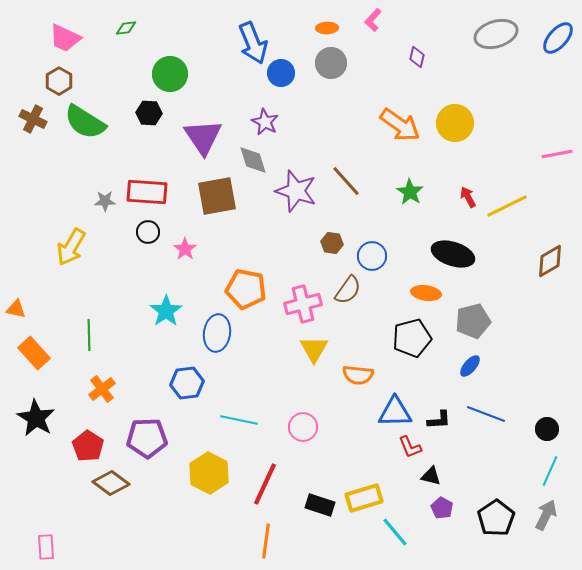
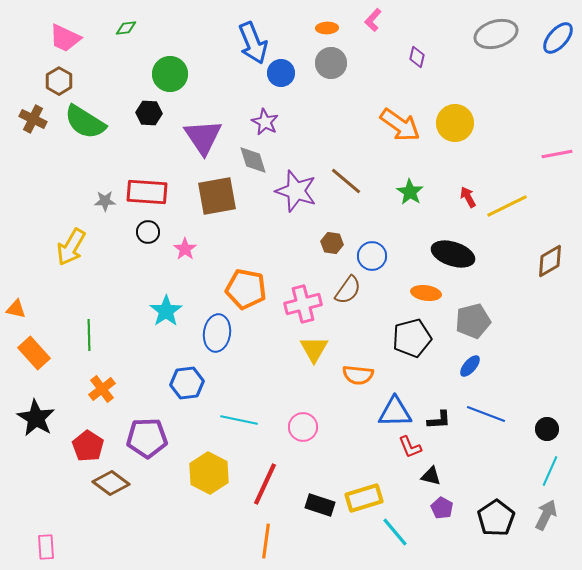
brown line at (346, 181): rotated 8 degrees counterclockwise
